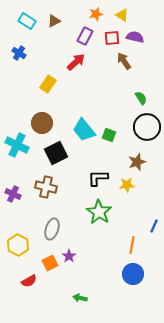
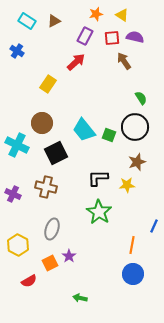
blue cross: moved 2 px left, 2 px up
black circle: moved 12 px left
